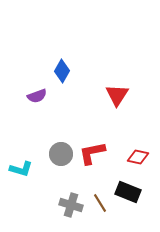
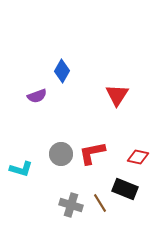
black rectangle: moved 3 px left, 3 px up
